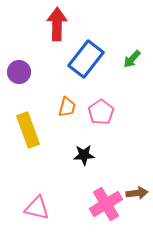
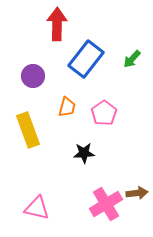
purple circle: moved 14 px right, 4 px down
pink pentagon: moved 3 px right, 1 px down
black star: moved 2 px up
